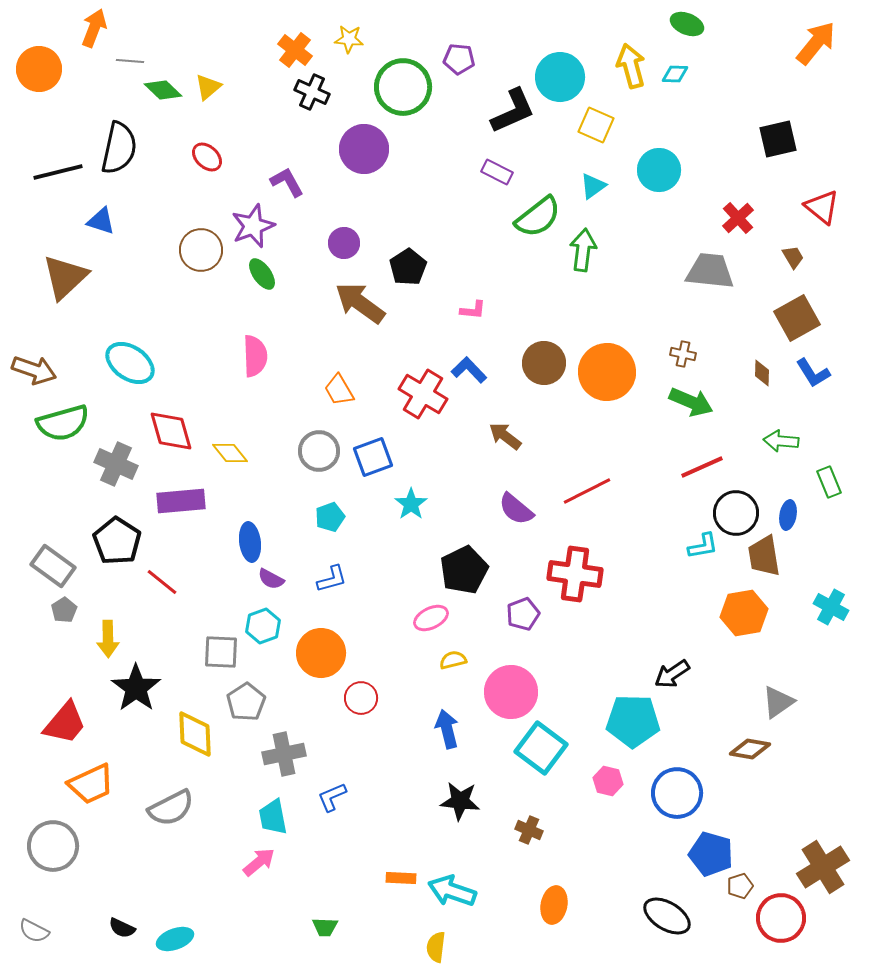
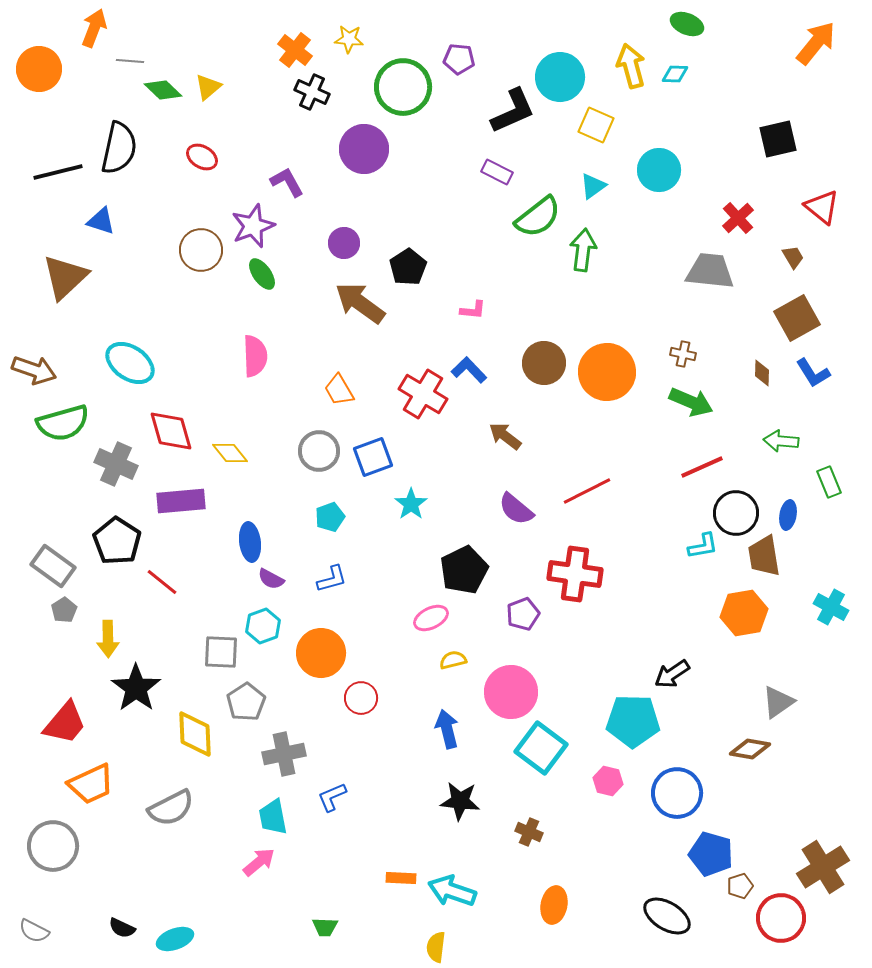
red ellipse at (207, 157): moved 5 px left; rotated 12 degrees counterclockwise
brown cross at (529, 830): moved 2 px down
